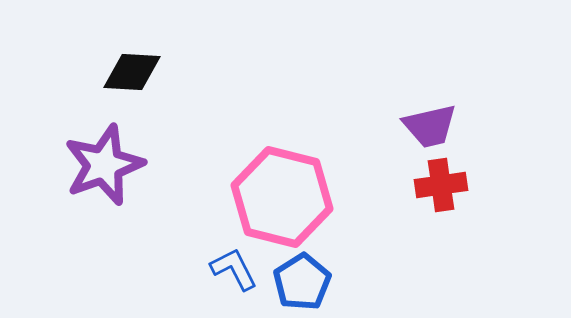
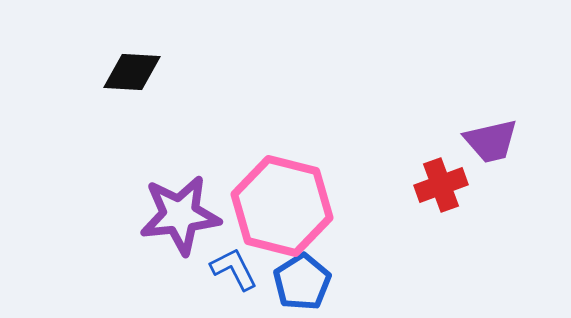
purple trapezoid: moved 61 px right, 15 px down
purple star: moved 76 px right, 50 px down; rotated 14 degrees clockwise
red cross: rotated 12 degrees counterclockwise
pink hexagon: moved 9 px down
